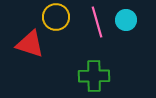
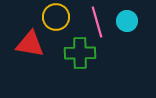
cyan circle: moved 1 px right, 1 px down
red triangle: rotated 8 degrees counterclockwise
green cross: moved 14 px left, 23 px up
